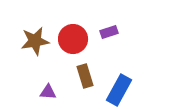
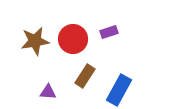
brown rectangle: rotated 50 degrees clockwise
